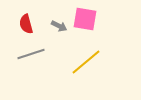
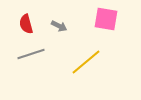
pink square: moved 21 px right
